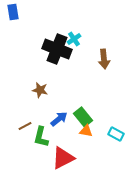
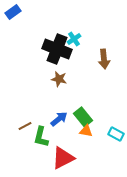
blue rectangle: rotated 63 degrees clockwise
brown star: moved 19 px right, 11 px up
